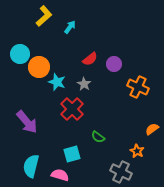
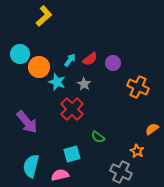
cyan arrow: moved 33 px down
purple circle: moved 1 px left, 1 px up
pink semicircle: rotated 30 degrees counterclockwise
